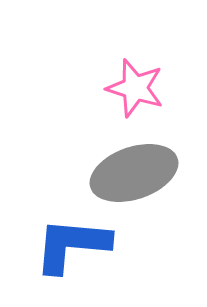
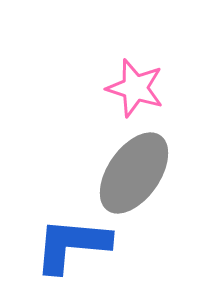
gray ellipse: rotated 36 degrees counterclockwise
